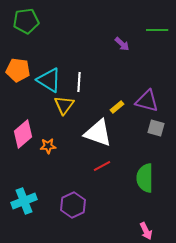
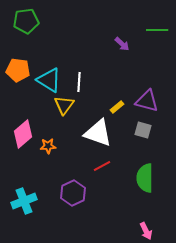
gray square: moved 13 px left, 2 px down
purple hexagon: moved 12 px up
